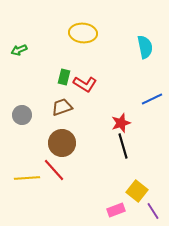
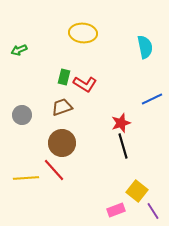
yellow line: moved 1 px left
